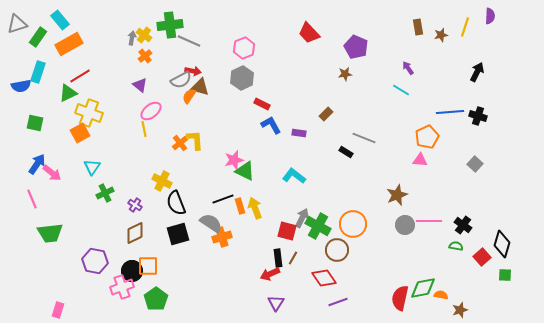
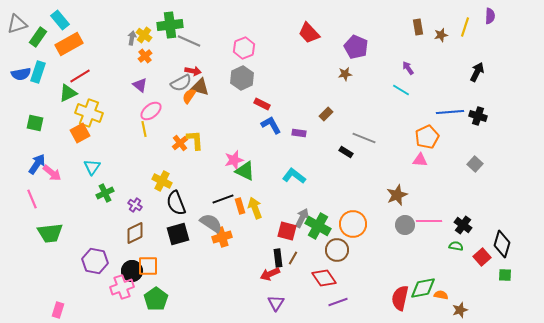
gray semicircle at (181, 80): moved 3 px down
blue semicircle at (21, 86): moved 12 px up
